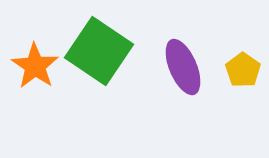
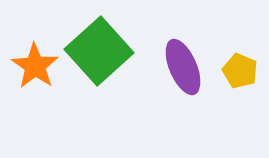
green square: rotated 14 degrees clockwise
yellow pentagon: moved 3 px left, 1 px down; rotated 12 degrees counterclockwise
